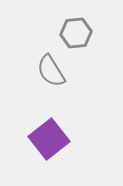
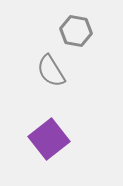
gray hexagon: moved 2 px up; rotated 16 degrees clockwise
